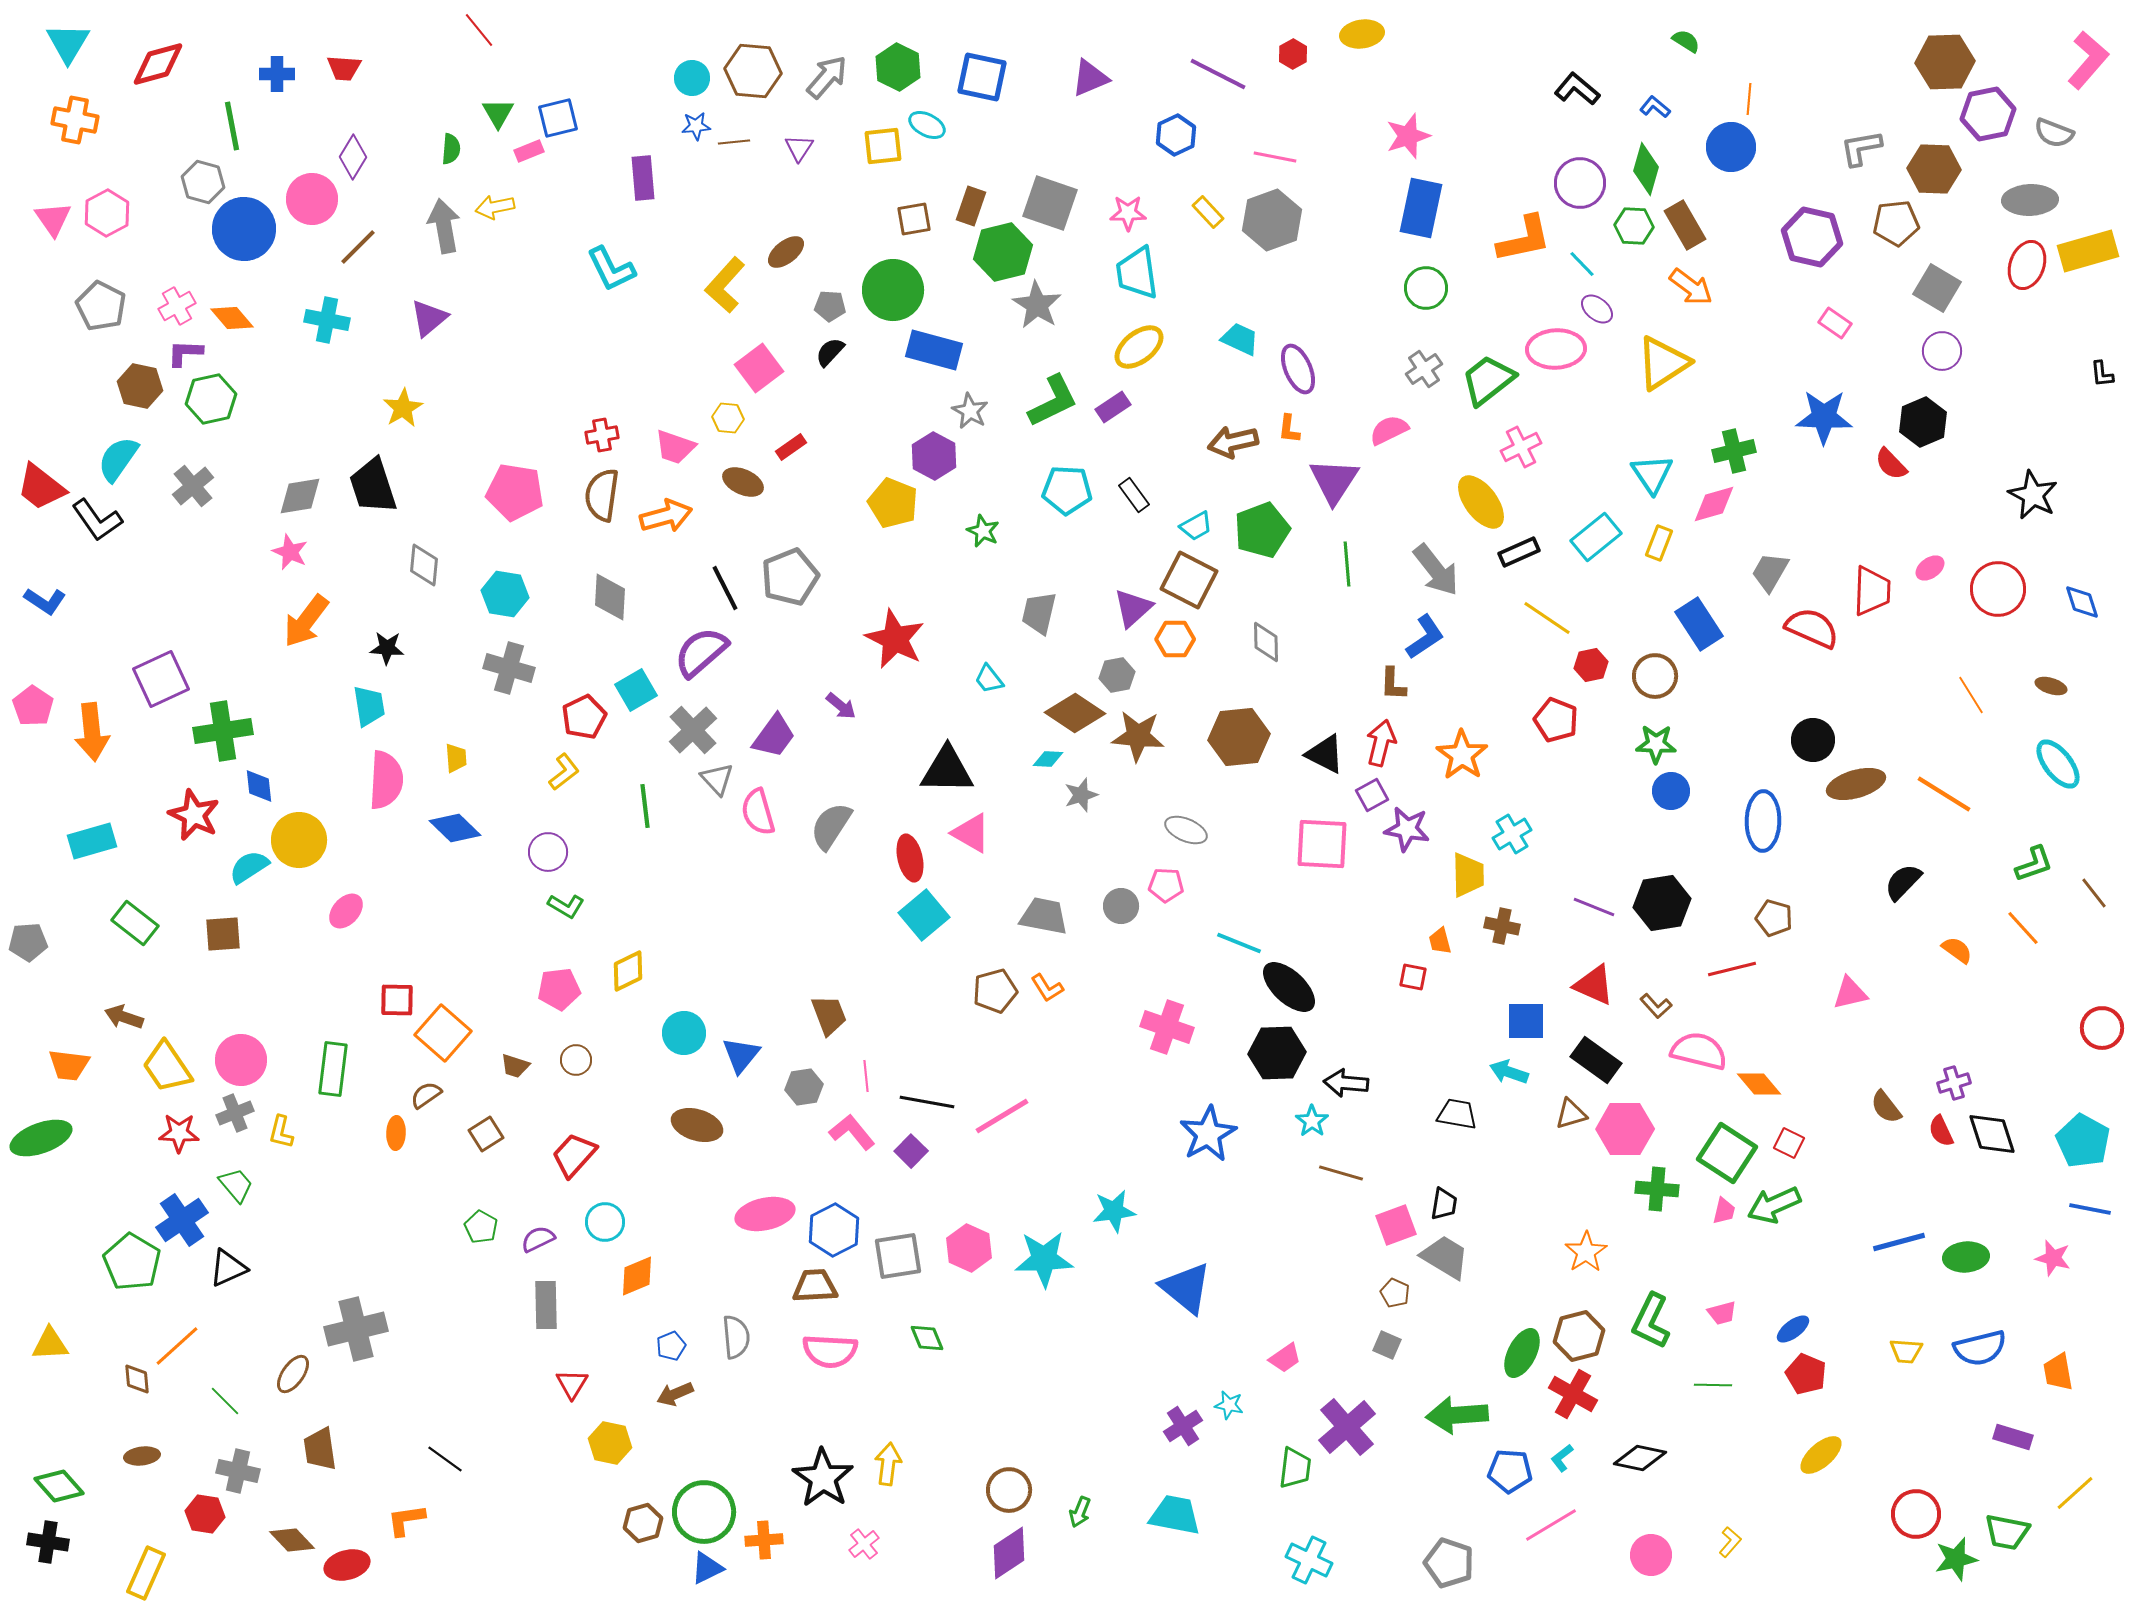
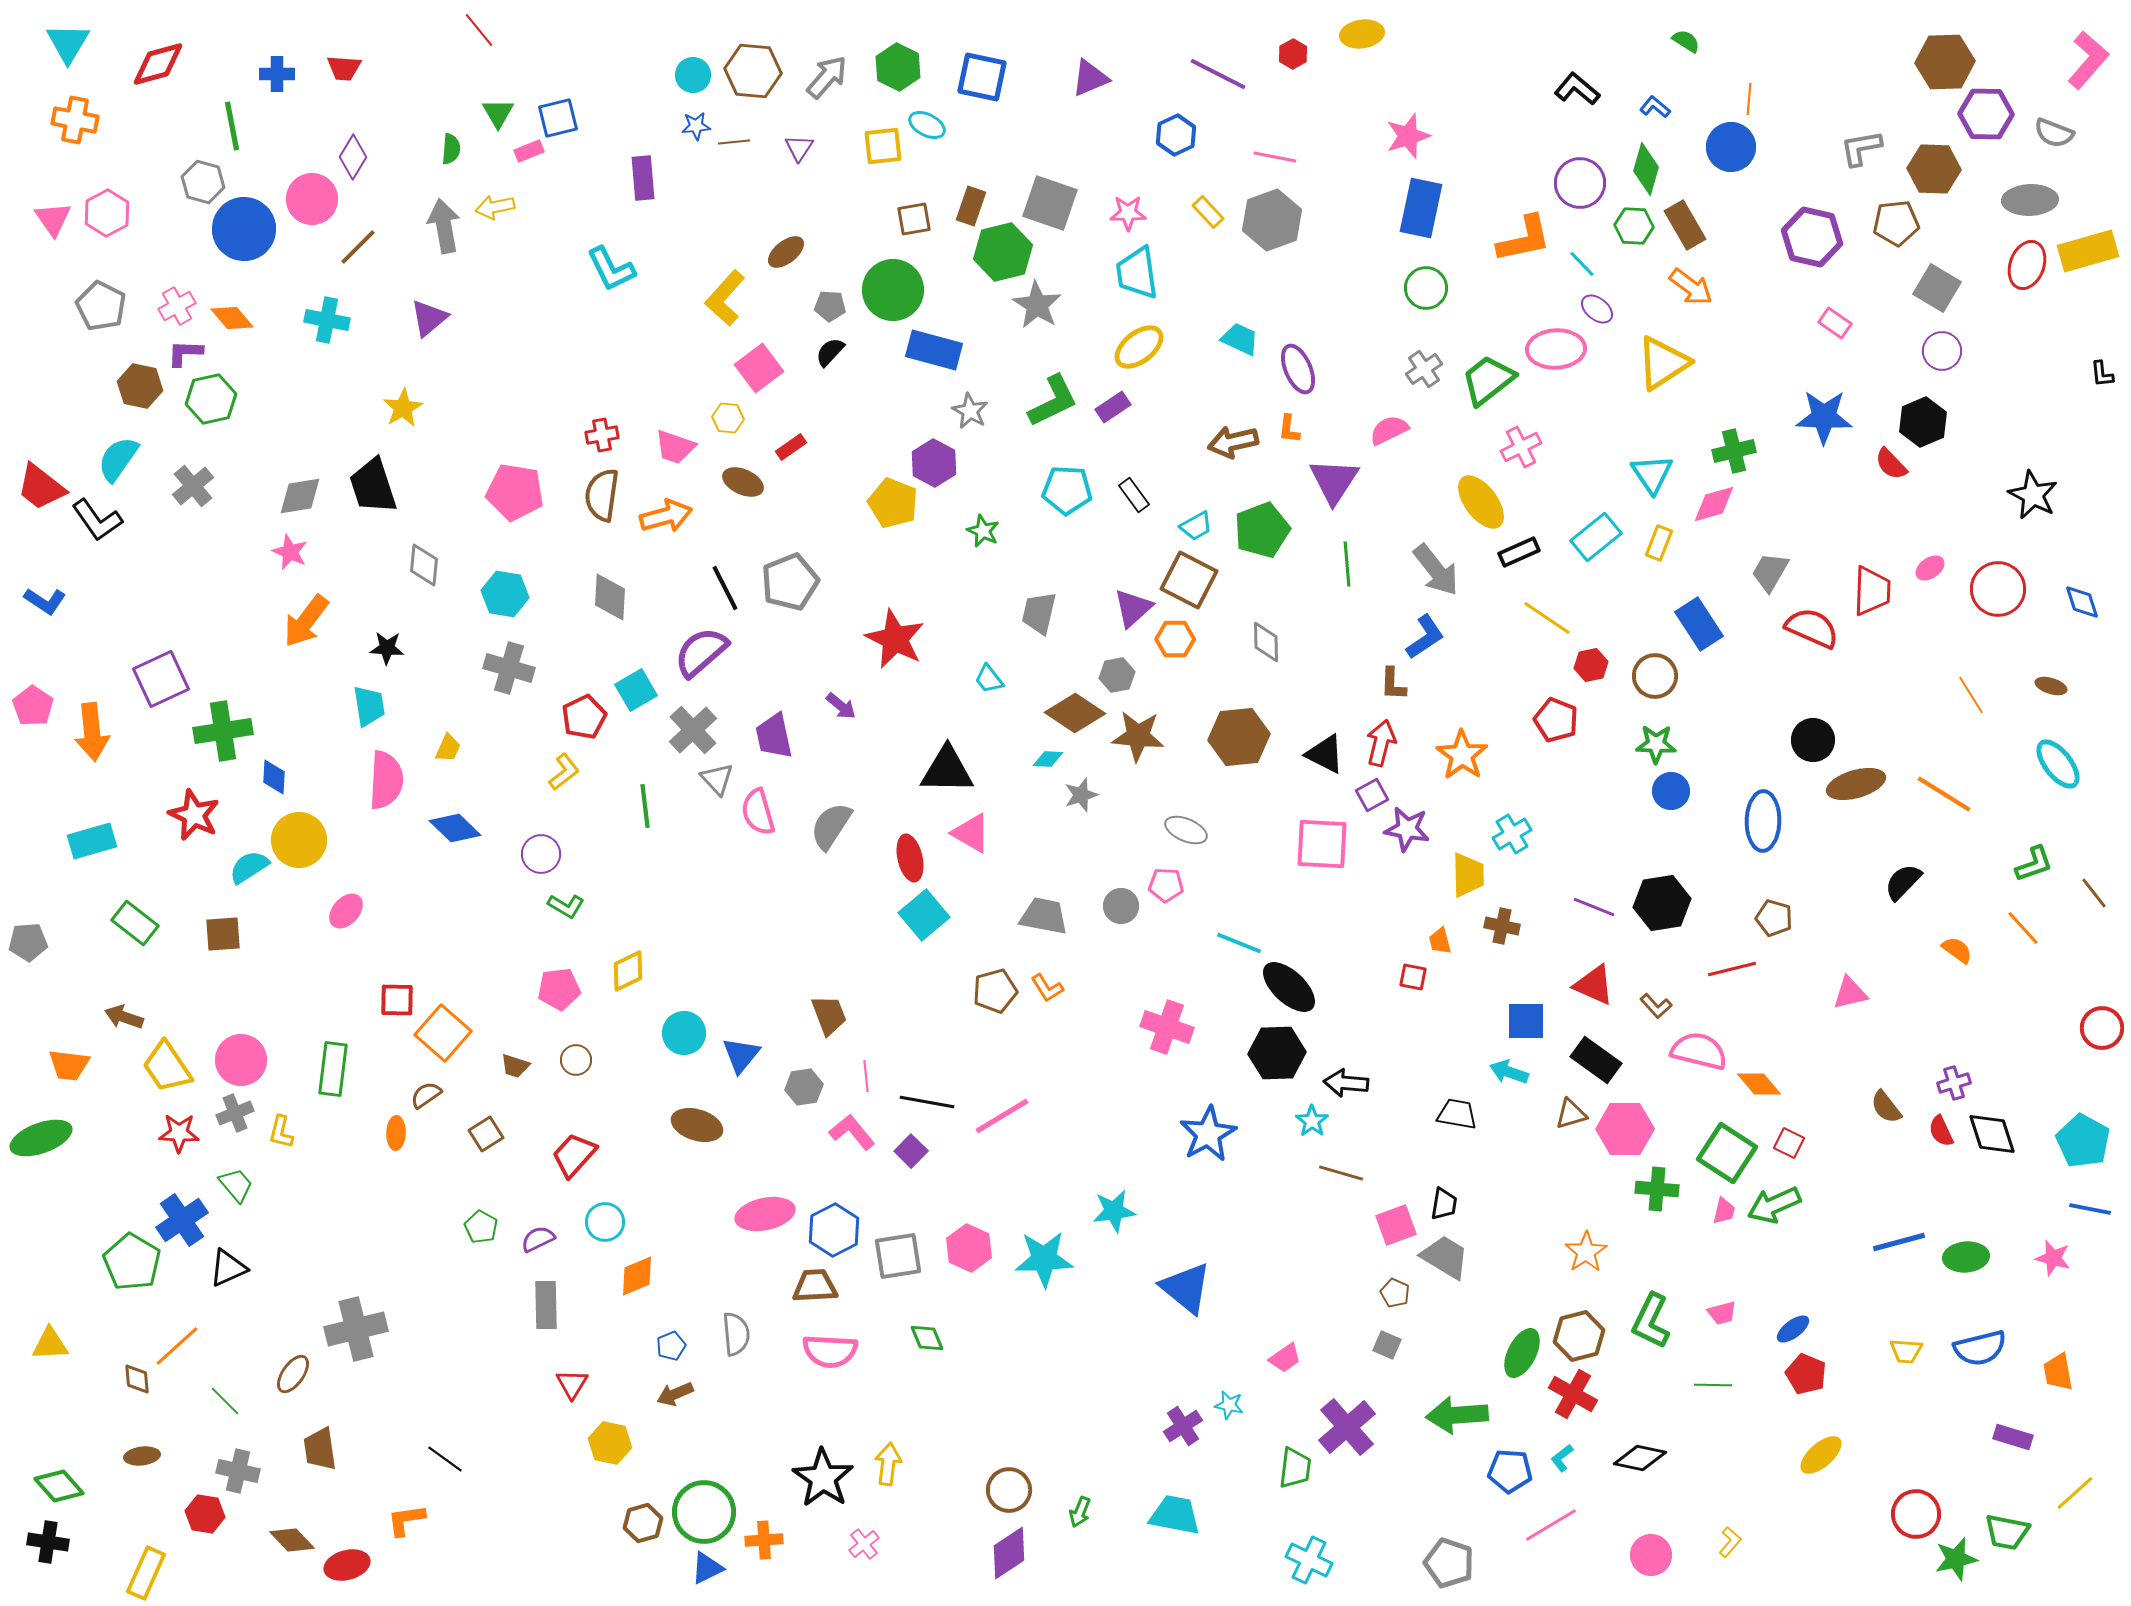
cyan circle at (692, 78): moved 1 px right, 3 px up
purple hexagon at (1988, 114): moved 2 px left; rotated 12 degrees clockwise
yellow L-shape at (725, 285): moved 13 px down
purple hexagon at (934, 456): moved 7 px down
gray pentagon at (790, 577): moved 5 px down
purple trapezoid at (774, 736): rotated 132 degrees clockwise
yellow trapezoid at (456, 758): moved 8 px left, 10 px up; rotated 28 degrees clockwise
blue diamond at (259, 786): moved 15 px right, 9 px up; rotated 9 degrees clockwise
purple circle at (548, 852): moved 7 px left, 2 px down
gray semicircle at (736, 1337): moved 3 px up
